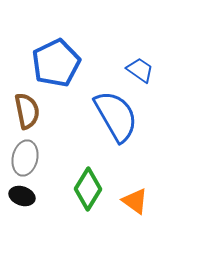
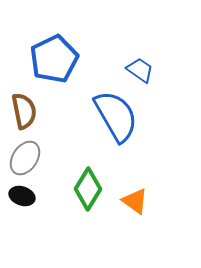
blue pentagon: moved 2 px left, 4 px up
brown semicircle: moved 3 px left
gray ellipse: rotated 20 degrees clockwise
